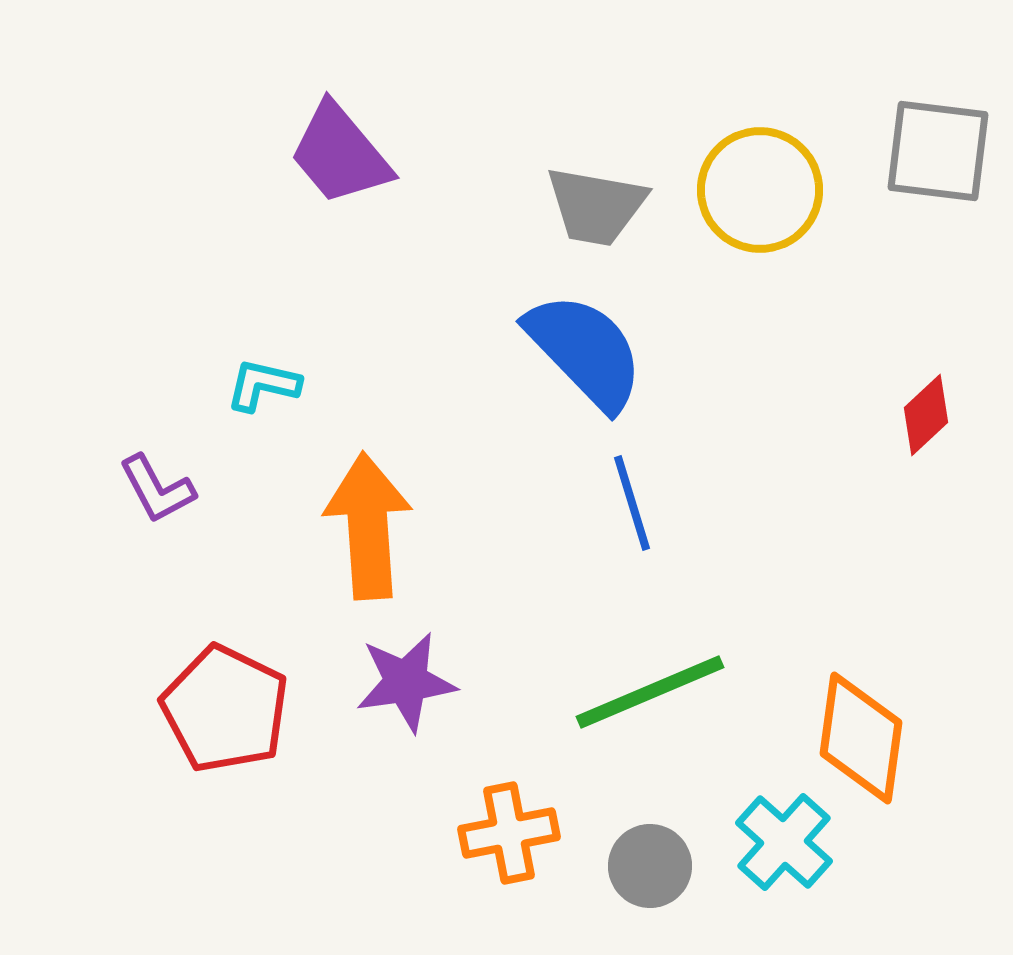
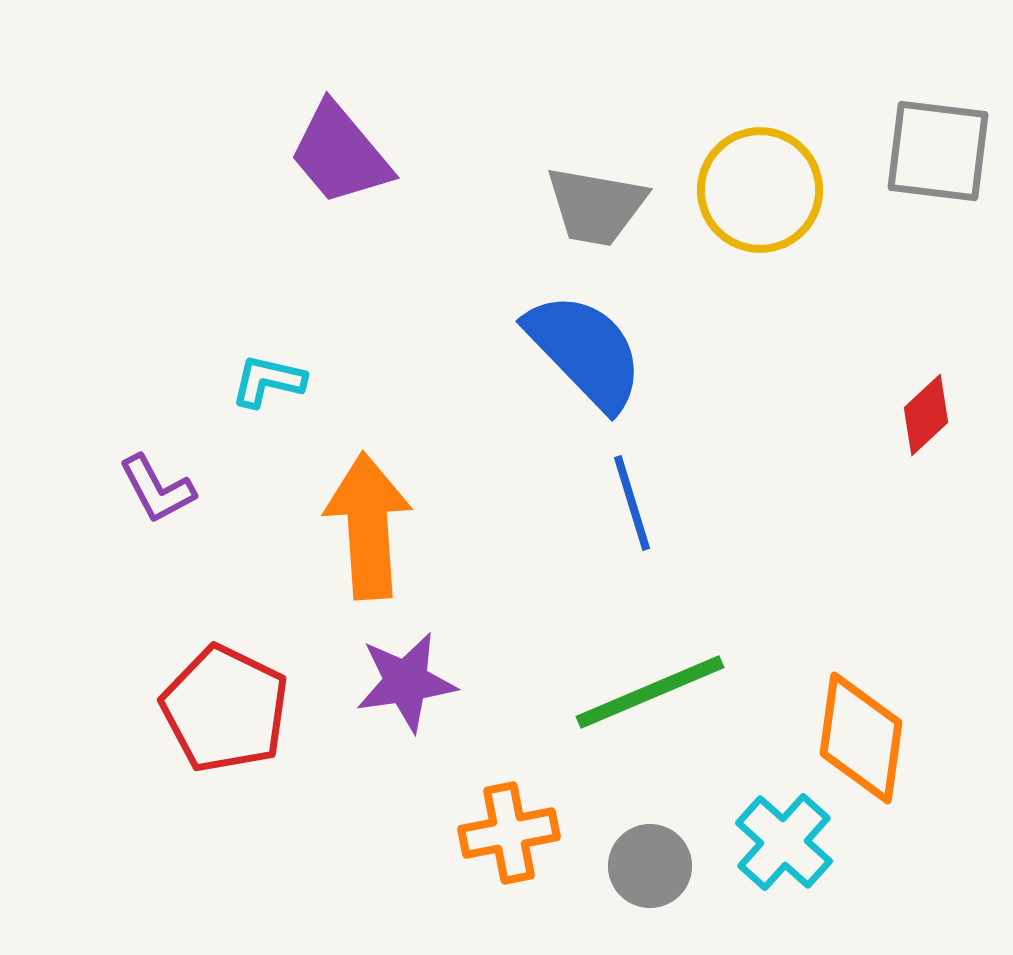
cyan L-shape: moved 5 px right, 4 px up
